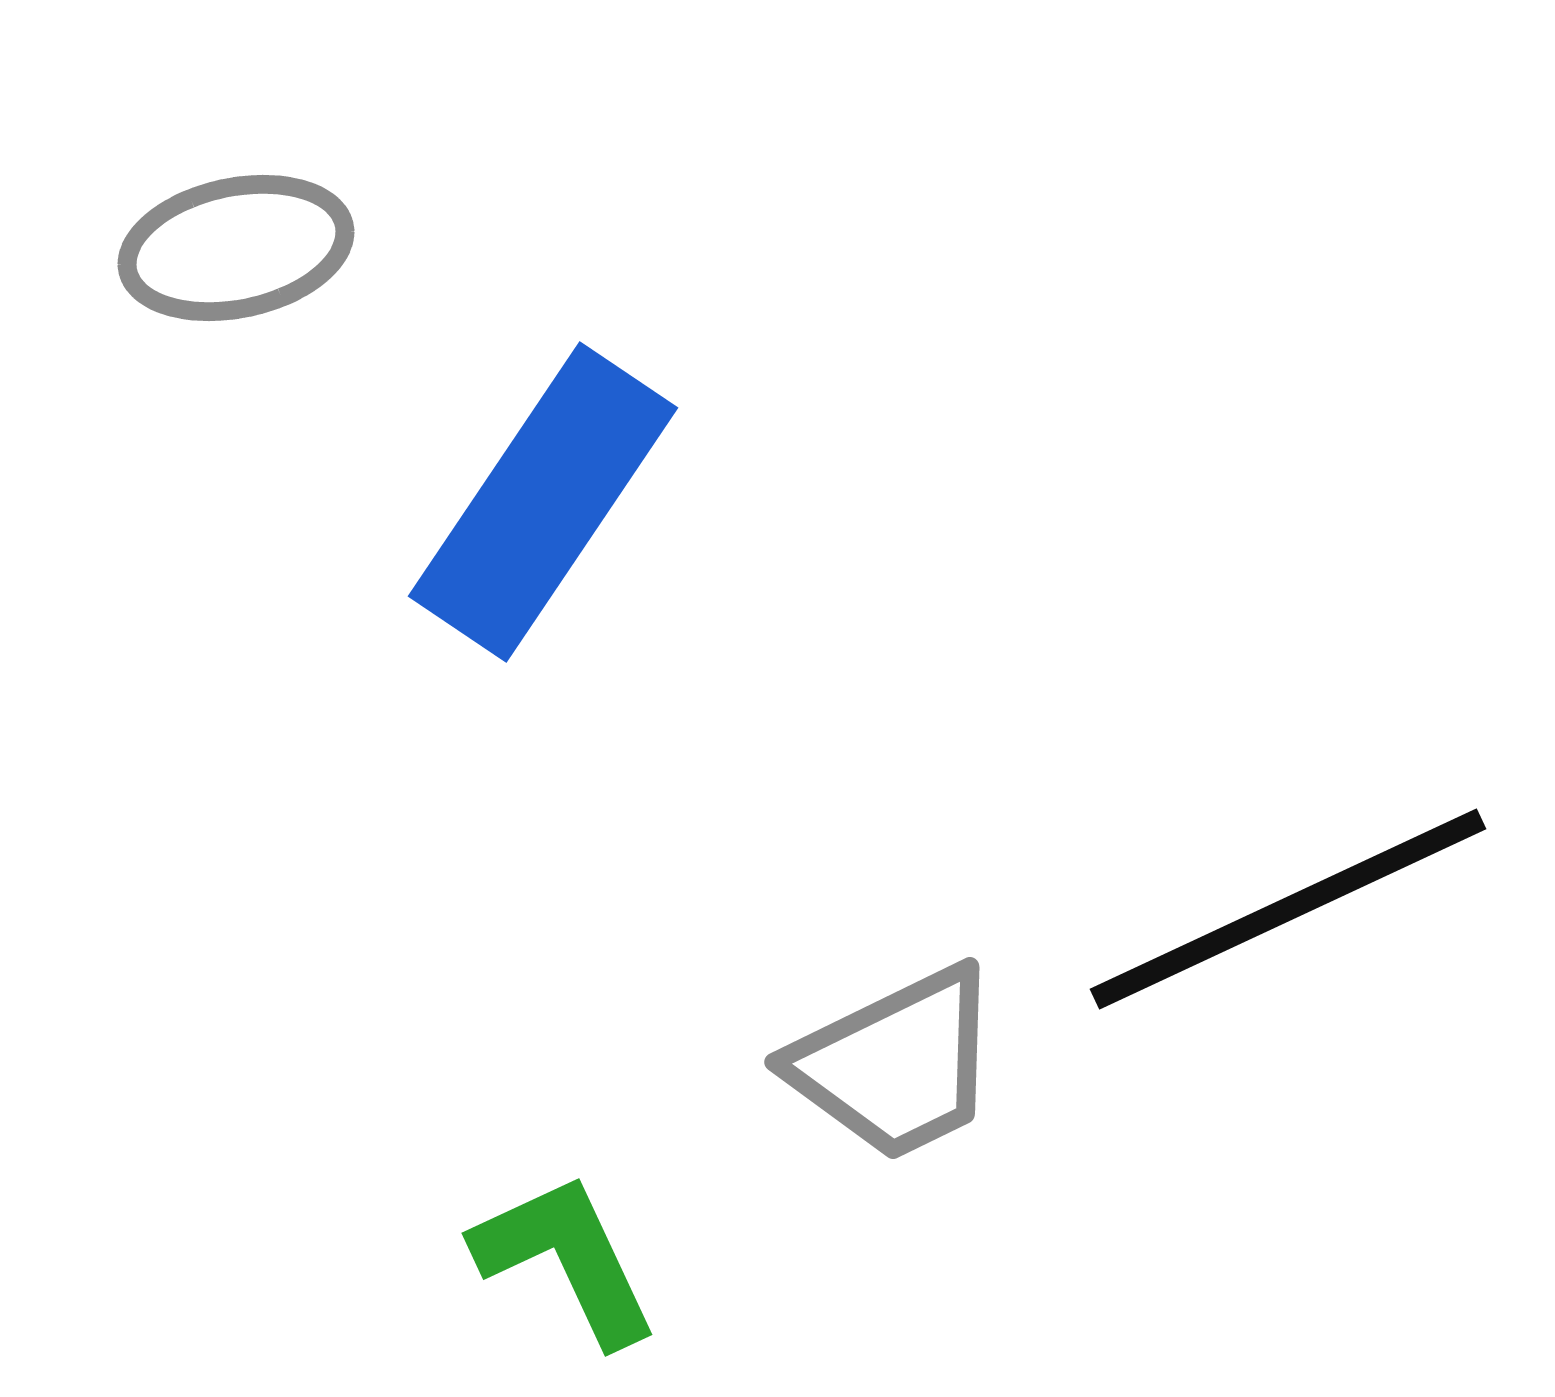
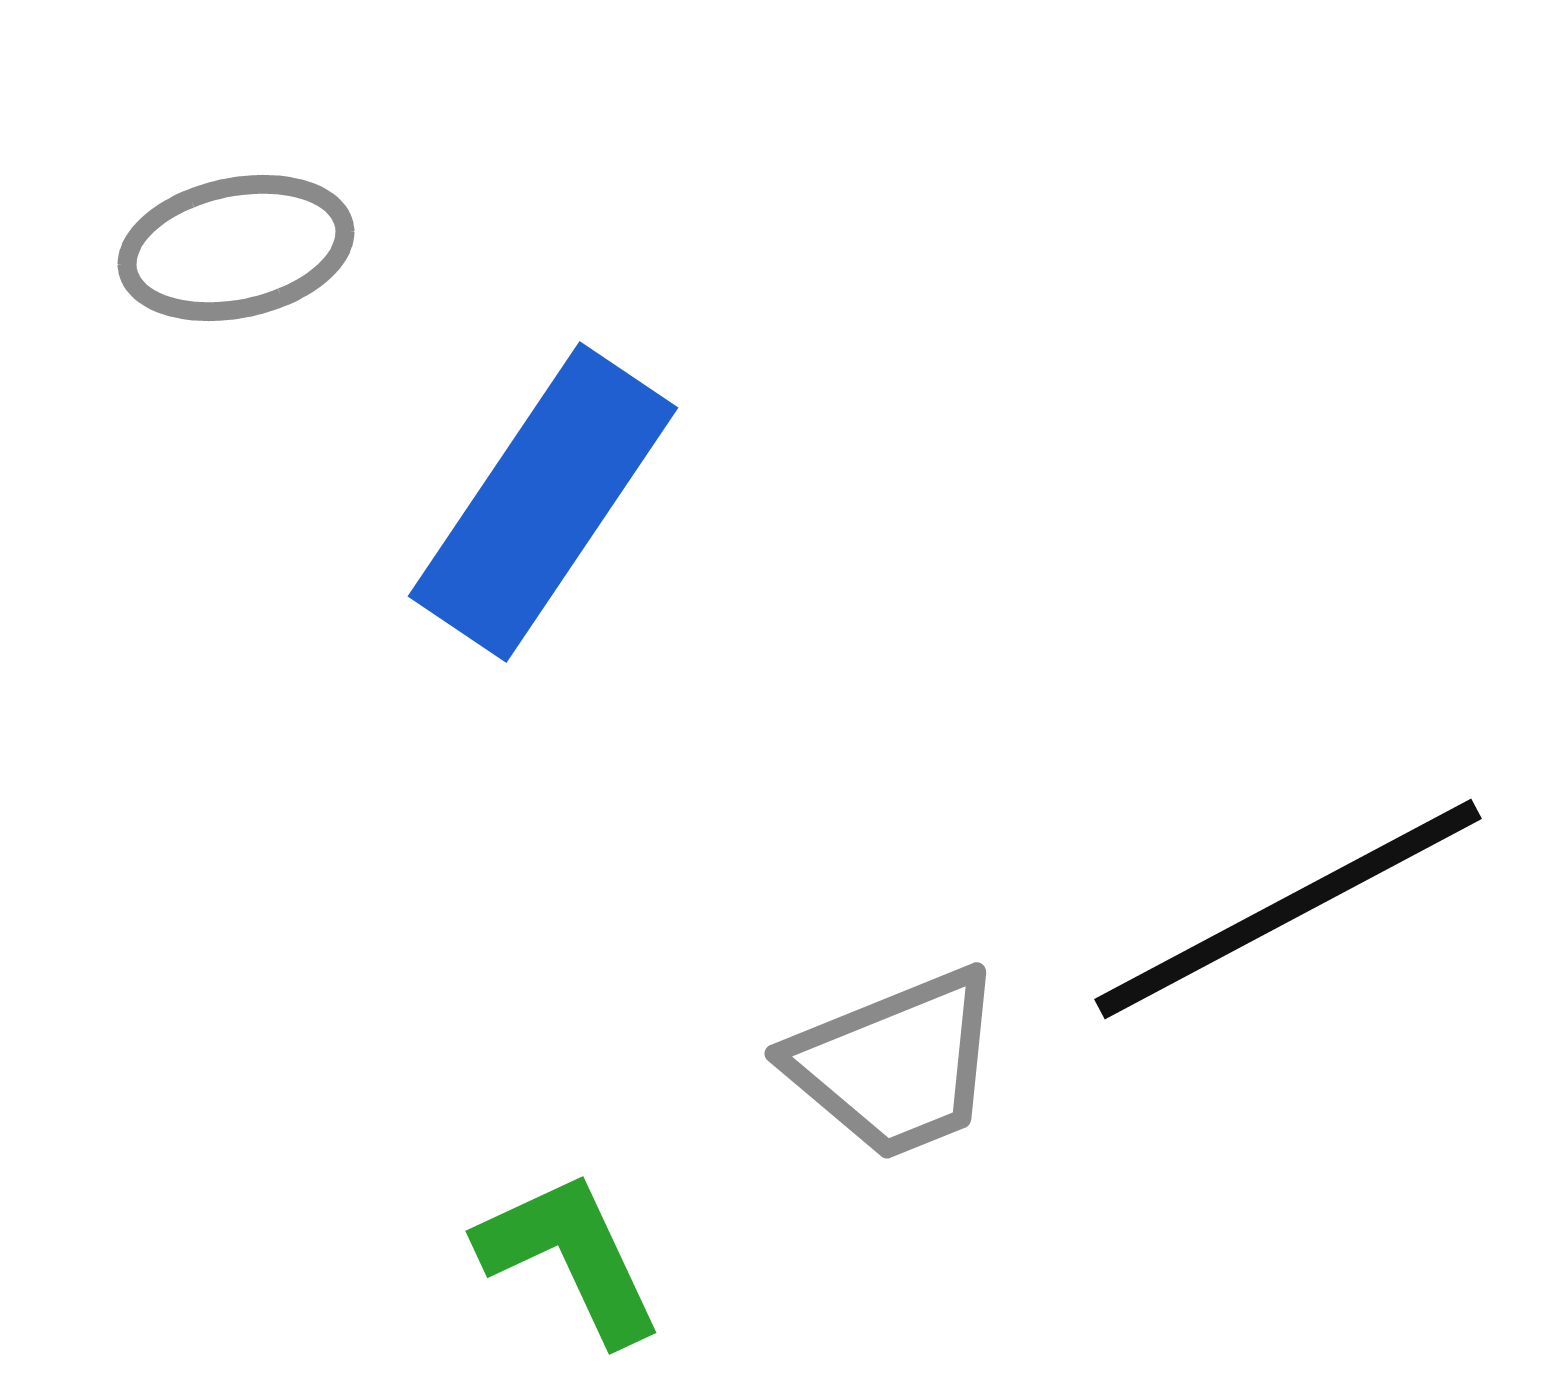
black line: rotated 3 degrees counterclockwise
gray trapezoid: rotated 4 degrees clockwise
green L-shape: moved 4 px right, 2 px up
